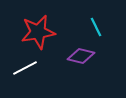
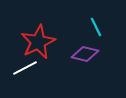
red star: moved 10 px down; rotated 16 degrees counterclockwise
purple diamond: moved 4 px right, 2 px up
